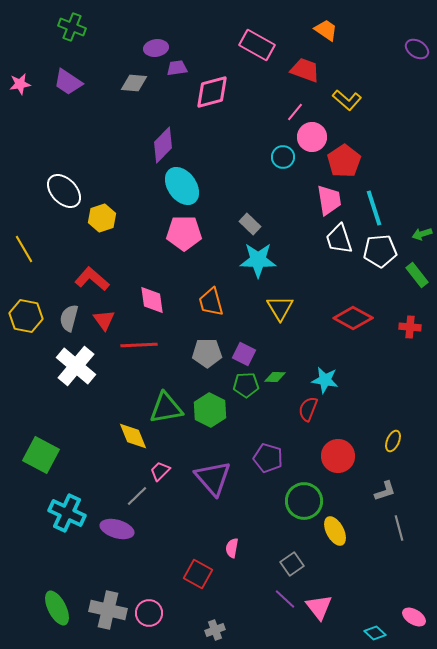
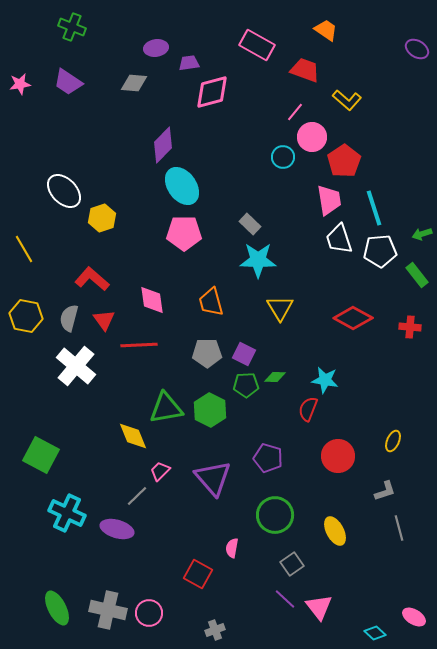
purple trapezoid at (177, 68): moved 12 px right, 5 px up
green circle at (304, 501): moved 29 px left, 14 px down
